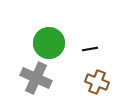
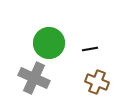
gray cross: moved 2 px left
